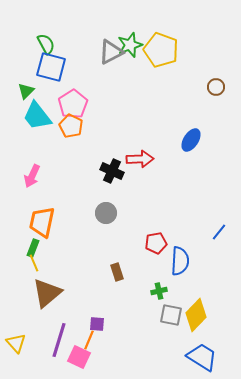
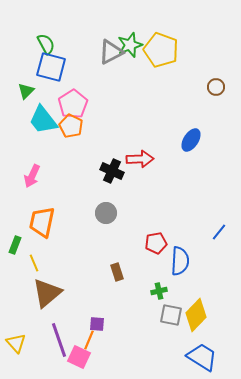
cyan trapezoid: moved 6 px right, 4 px down
green rectangle: moved 18 px left, 3 px up
purple line: rotated 36 degrees counterclockwise
